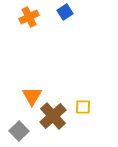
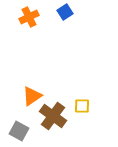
orange triangle: rotated 25 degrees clockwise
yellow square: moved 1 px left, 1 px up
brown cross: rotated 12 degrees counterclockwise
gray square: rotated 18 degrees counterclockwise
